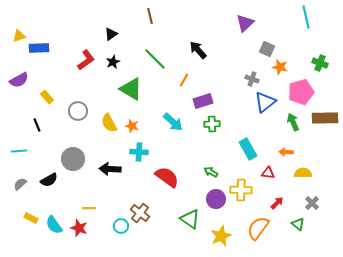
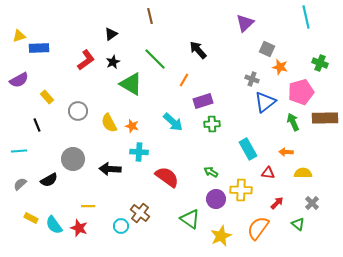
green triangle at (131, 89): moved 5 px up
yellow line at (89, 208): moved 1 px left, 2 px up
